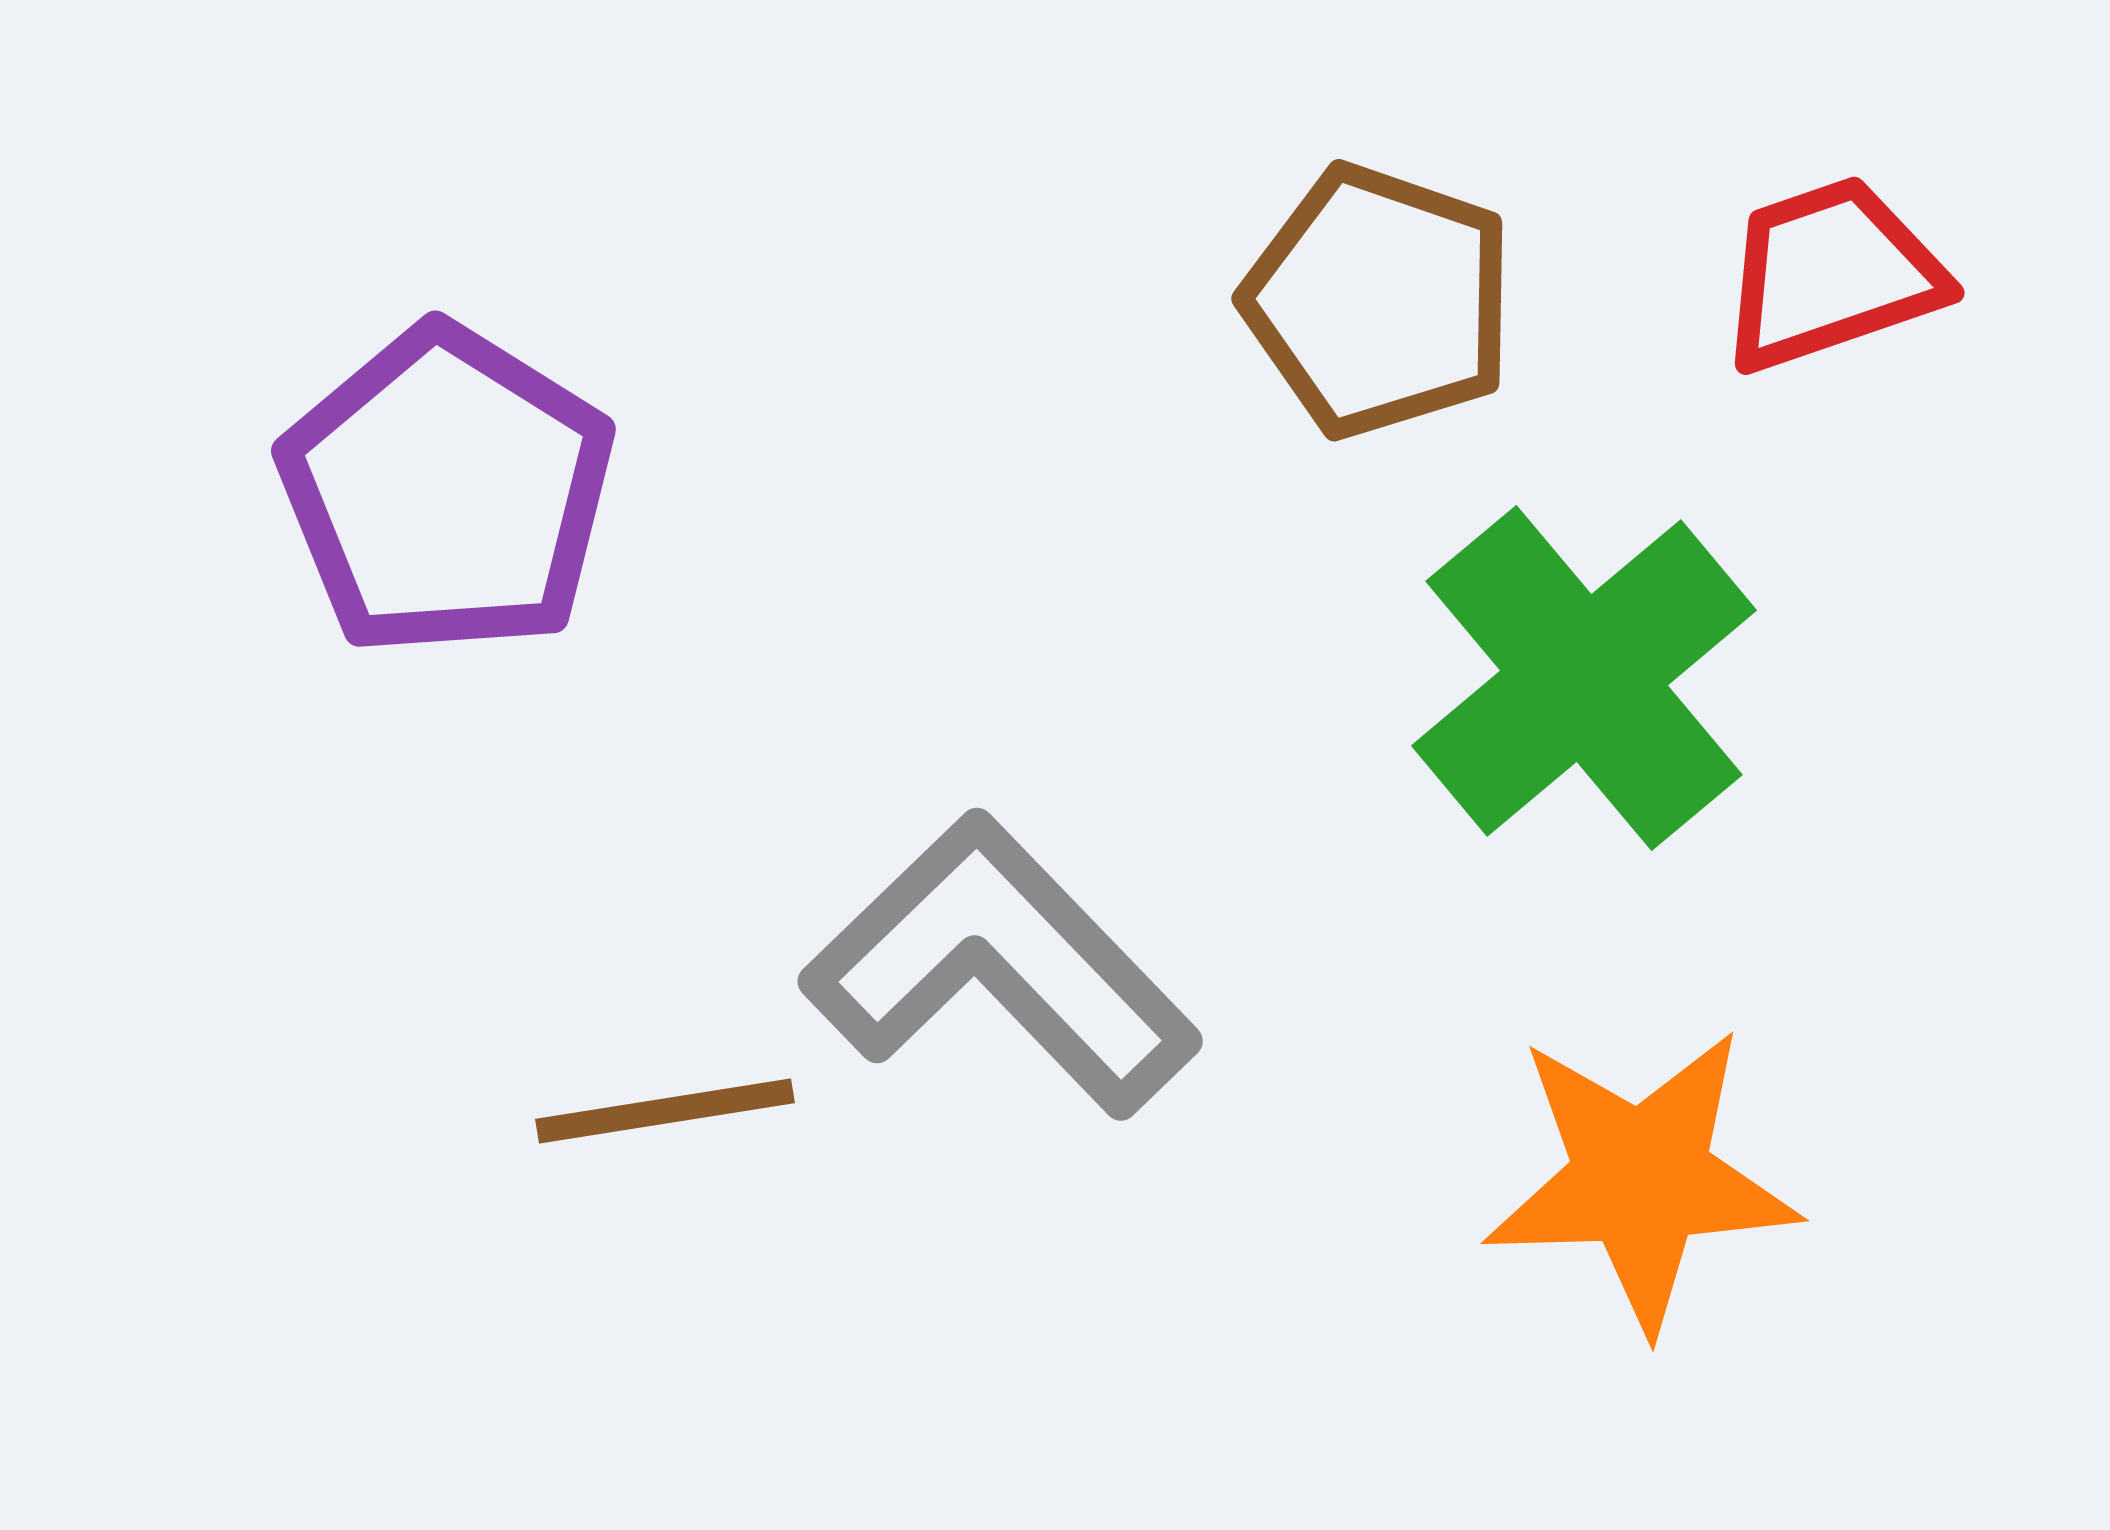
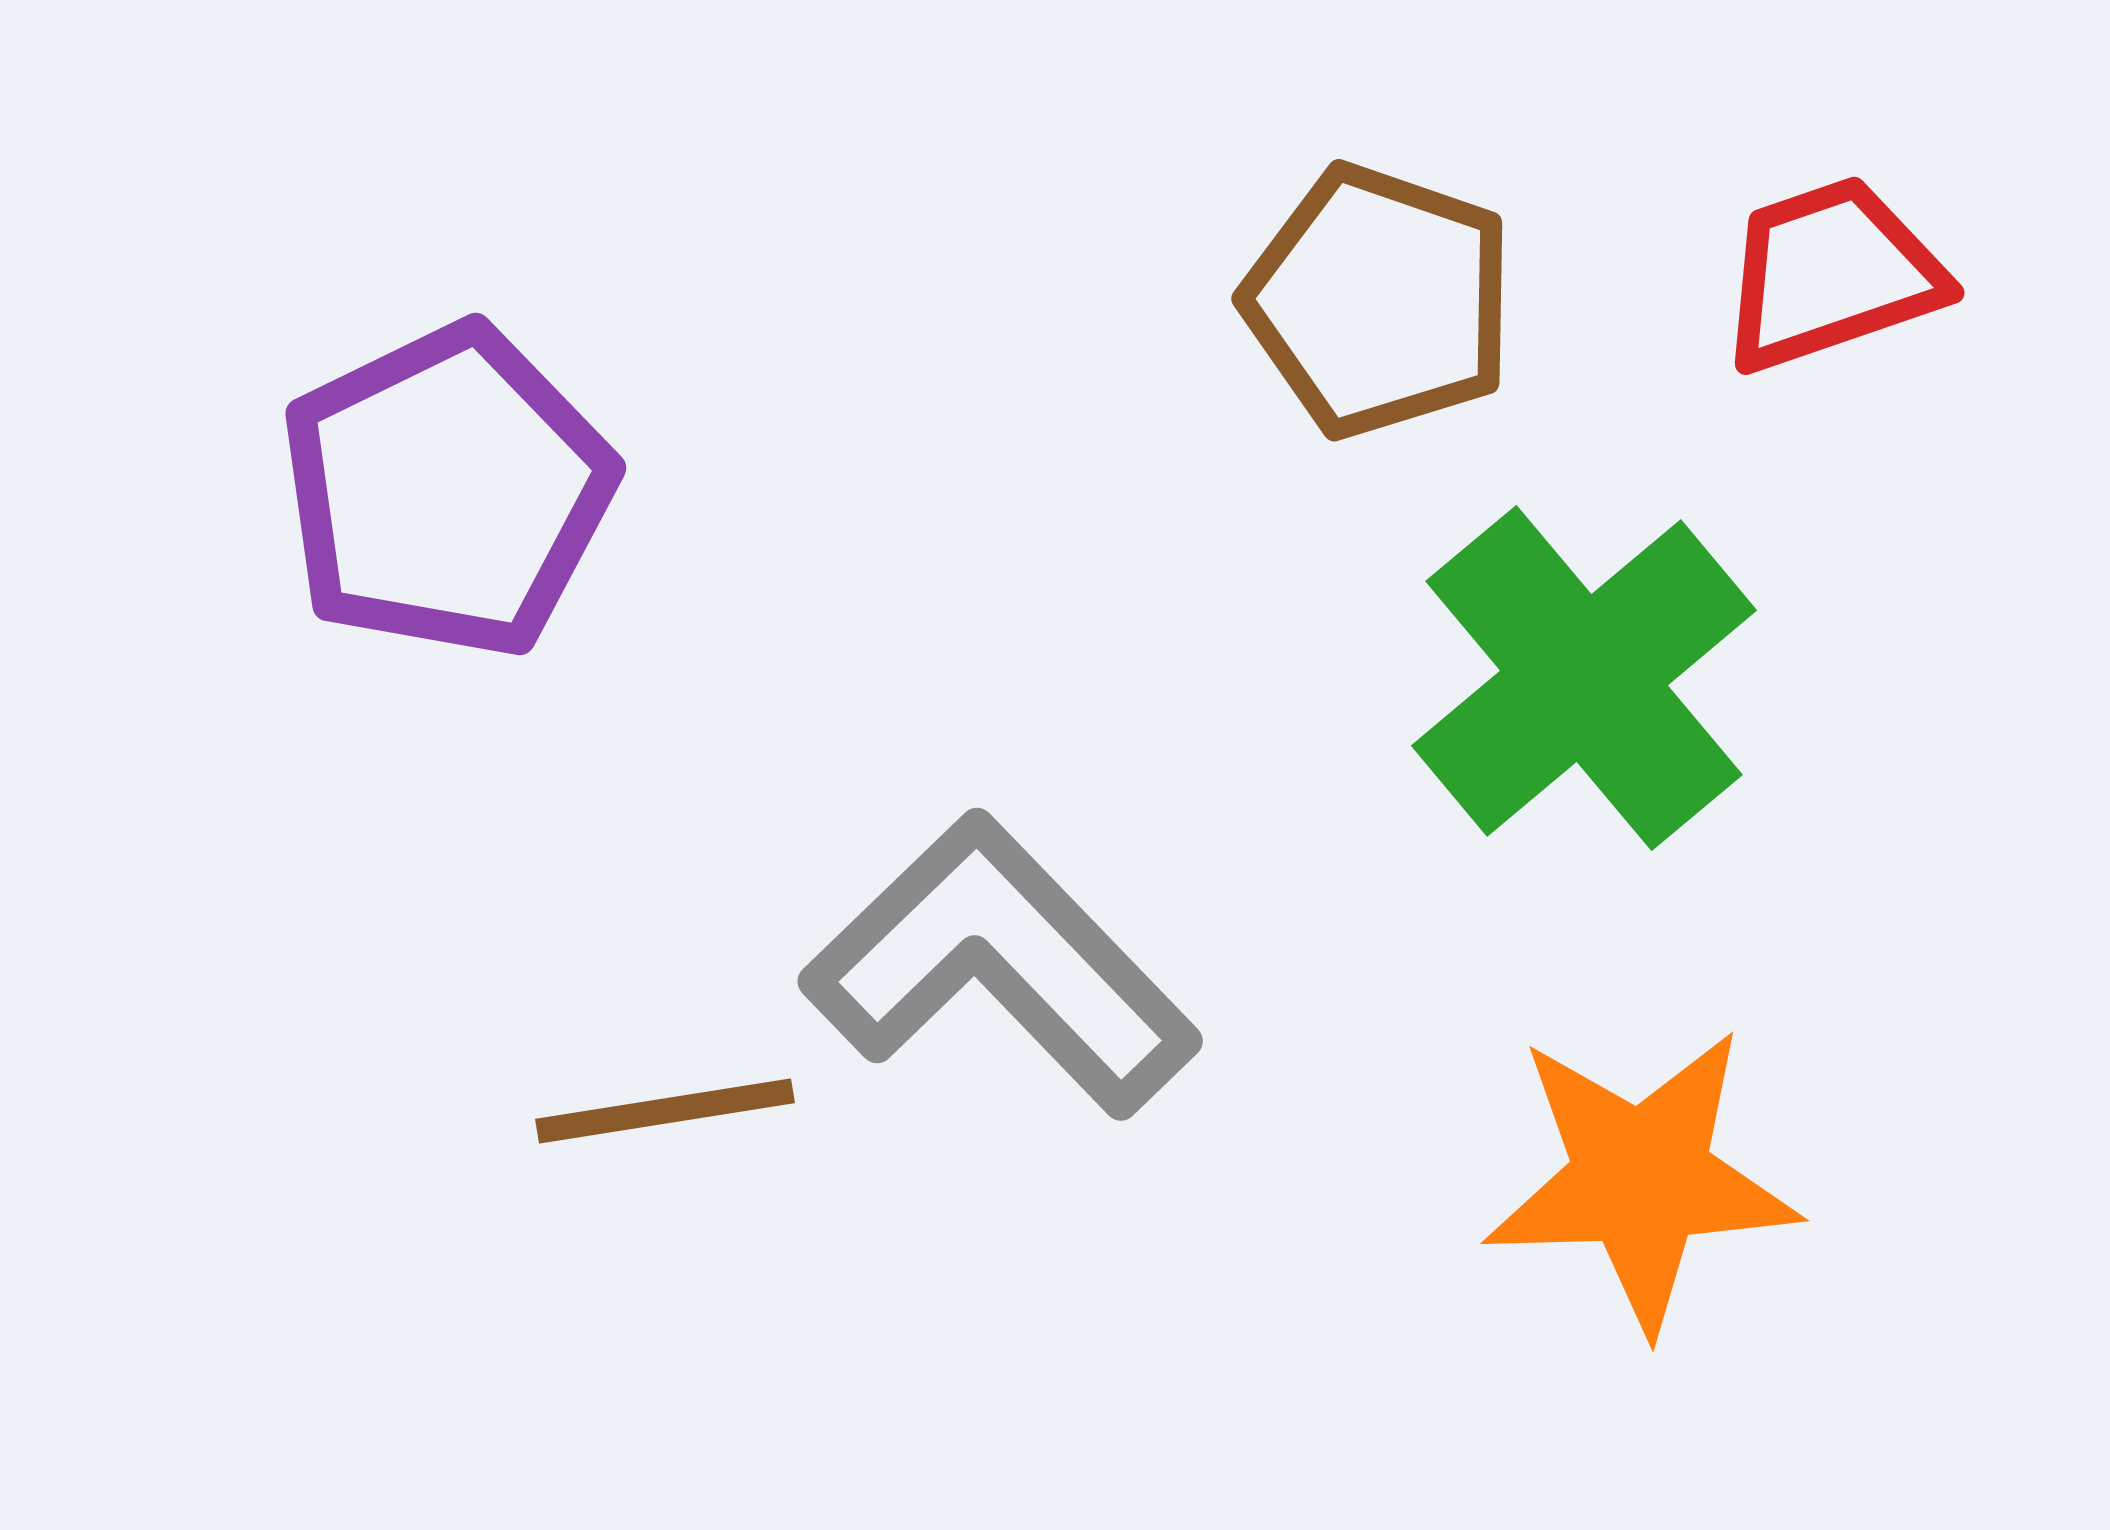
purple pentagon: rotated 14 degrees clockwise
